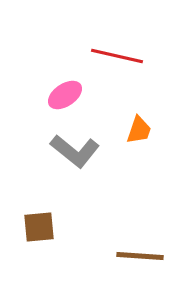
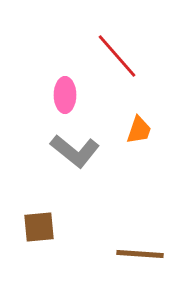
red line: rotated 36 degrees clockwise
pink ellipse: rotated 56 degrees counterclockwise
brown line: moved 2 px up
